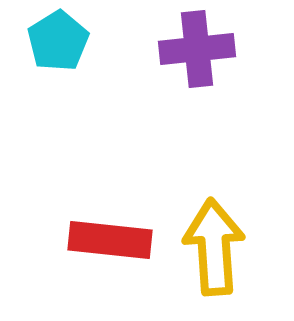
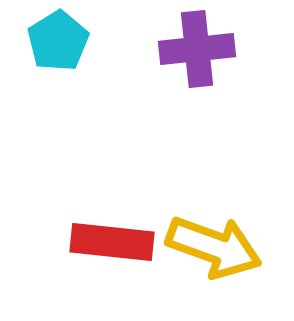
red rectangle: moved 2 px right, 2 px down
yellow arrow: rotated 114 degrees clockwise
